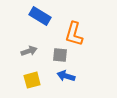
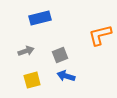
blue rectangle: moved 2 px down; rotated 45 degrees counterclockwise
orange L-shape: moved 26 px right, 1 px down; rotated 60 degrees clockwise
gray arrow: moved 3 px left
gray square: rotated 28 degrees counterclockwise
